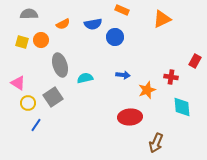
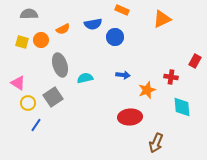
orange semicircle: moved 5 px down
